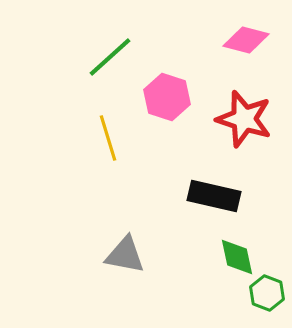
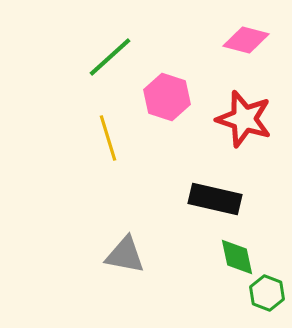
black rectangle: moved 1 px right, 3 px down
